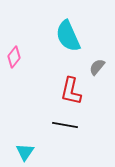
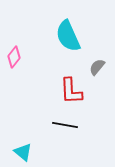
red L-shape: rotated 16 degrees counterclockwise
cyan triangle: moved 2 px left; rotated 24 degrees counterclockwise
